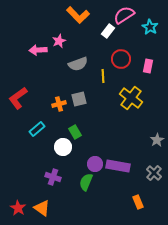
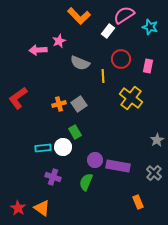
orange L-shape: moved 1 px right, 1 px down
cyan star: rotated 14 degrees counterclockwise
gray semicircle: moved 2 px right, 1 px up; rotated 42 degrees clockwise
gray square: moved 5 px down; rotated 21 degrees counterclockwise
cyan rectangle: moved 6 px right, 19 px down; rotated 35 degrees clockwise
purple circle: moved 4 px up
